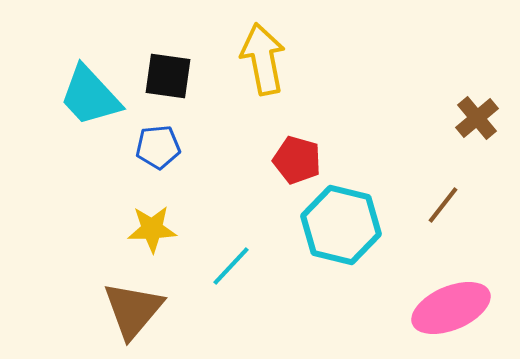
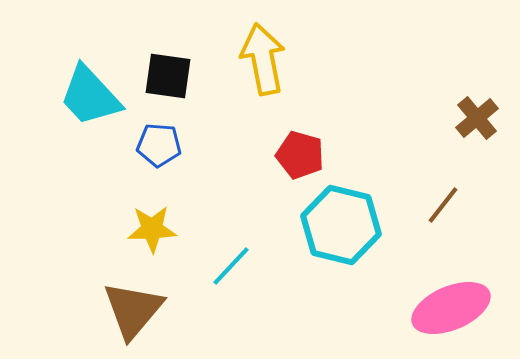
blue pentagon: moved 1 px right, 2 px up; rotated 9 degrees clockwise
red pentagon: moved 3 px right, 5 px up
